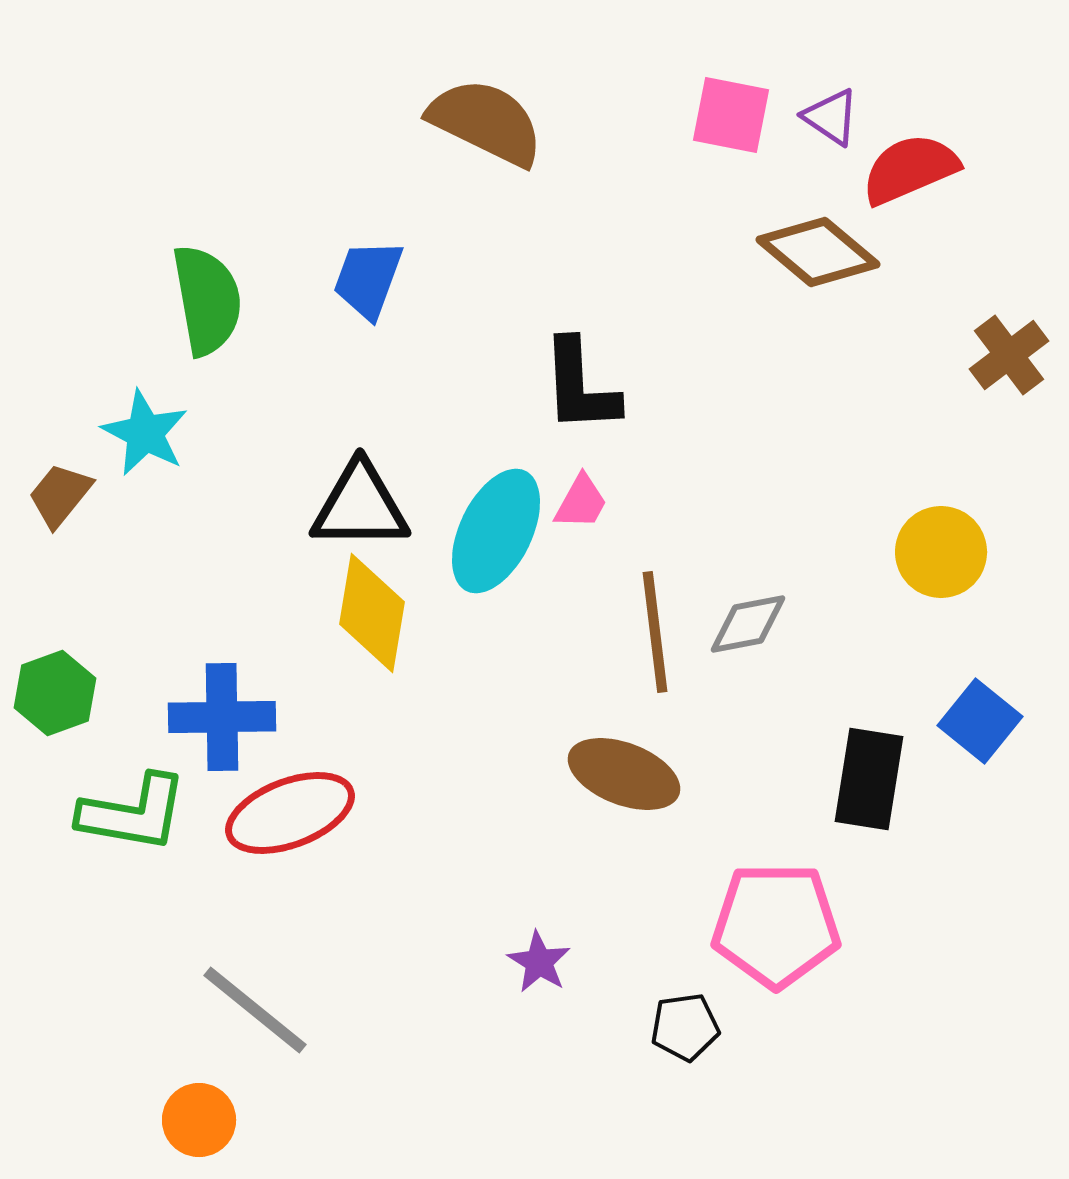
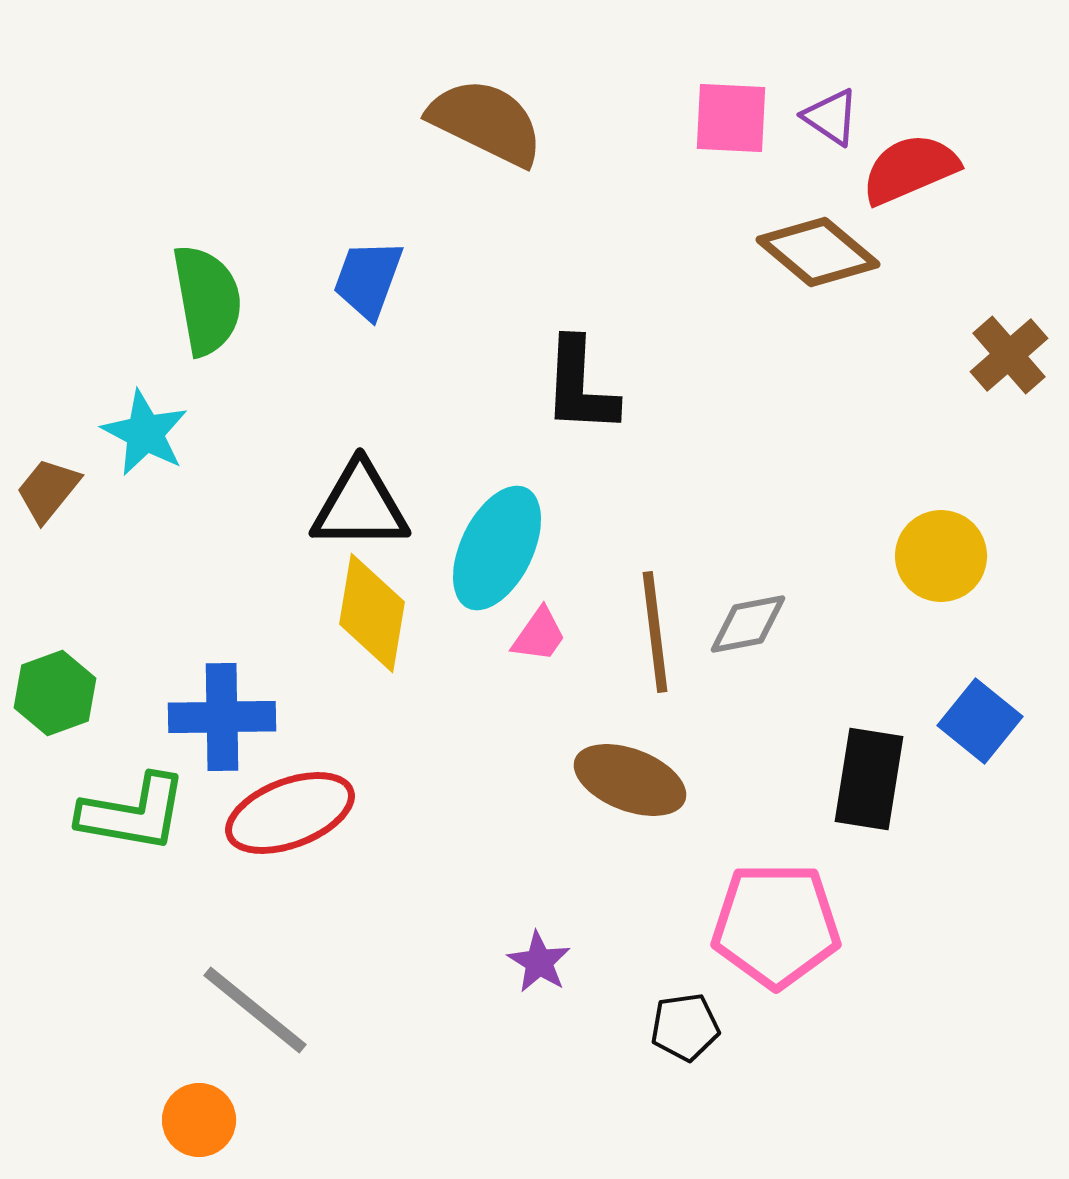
pink square: moved 3 px down; rotated 8 degrees counterclockwise
brown cross: rotated 4 degrees counterclockwise
black L-shape: rotated 6 degrees clockwise
brown trapezoid: moved 12 px left, 5 px up
pink trapezoid: moved 42 px left, 133 px down; rotated 6 degrees clockwise
cyan ellipse: moved 1 px right, 17 px down
yellow circle: moved 4 px down
brown ellipse: moved 6 px right, 6 px down
